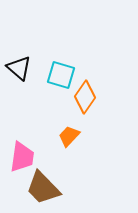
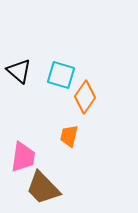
black triangle: moved 3 px down
orange trapezoid: rotated 30 degrees counterclockwise
pink trapezoid: moved 1 px right
